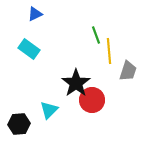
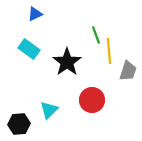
black star: moved 9 px left, 21 px up
